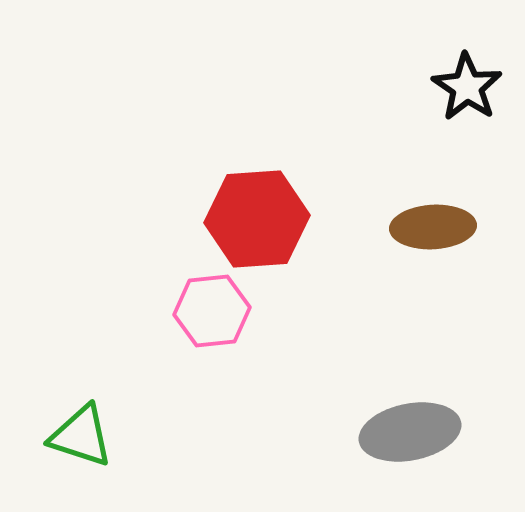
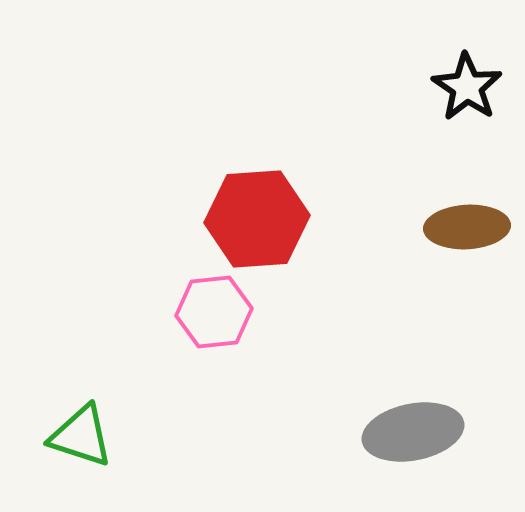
brown ellipse: moved 34 px right
pink hexagon: moved 2 px right, 1 px down
gray ellipse: moved 3 px right
